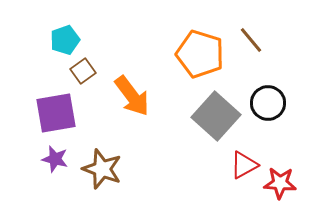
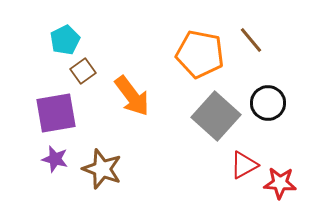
cyan pentagon: rotated 8 degrees counterclockwise
orange pentagon: rotated 6 degrees counterclockwise
